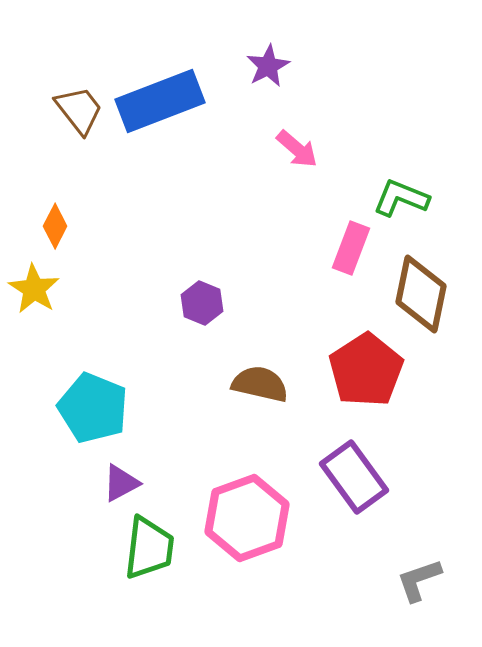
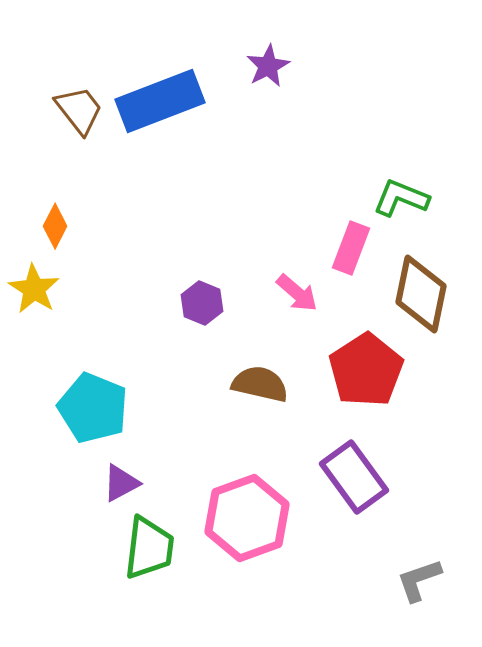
pink arrow: moved 144 px down
